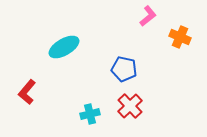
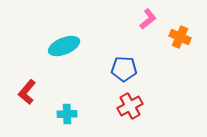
pink L-shape: moved 3 px down
cyan ellipse: moved 1 px up; rotated 8 degrees clockwise
blue pentagon: rotated 10 degrees counterclockwise
red cross: rotated 15 degrees clockwise
cyan cross: moved 23 px left; rotated 12 degrees clockwise
